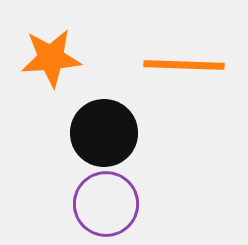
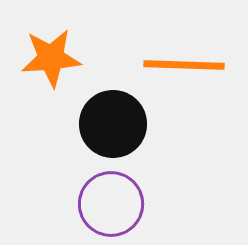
black circle: moved 9 px right, 9 px up
purple circle: moved 5 px right
